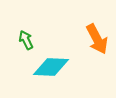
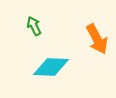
green arrow: moved 8 px right, 14 px up
